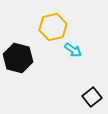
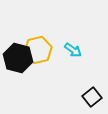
yellow hexagon: moved 15 px left, 23 px down
